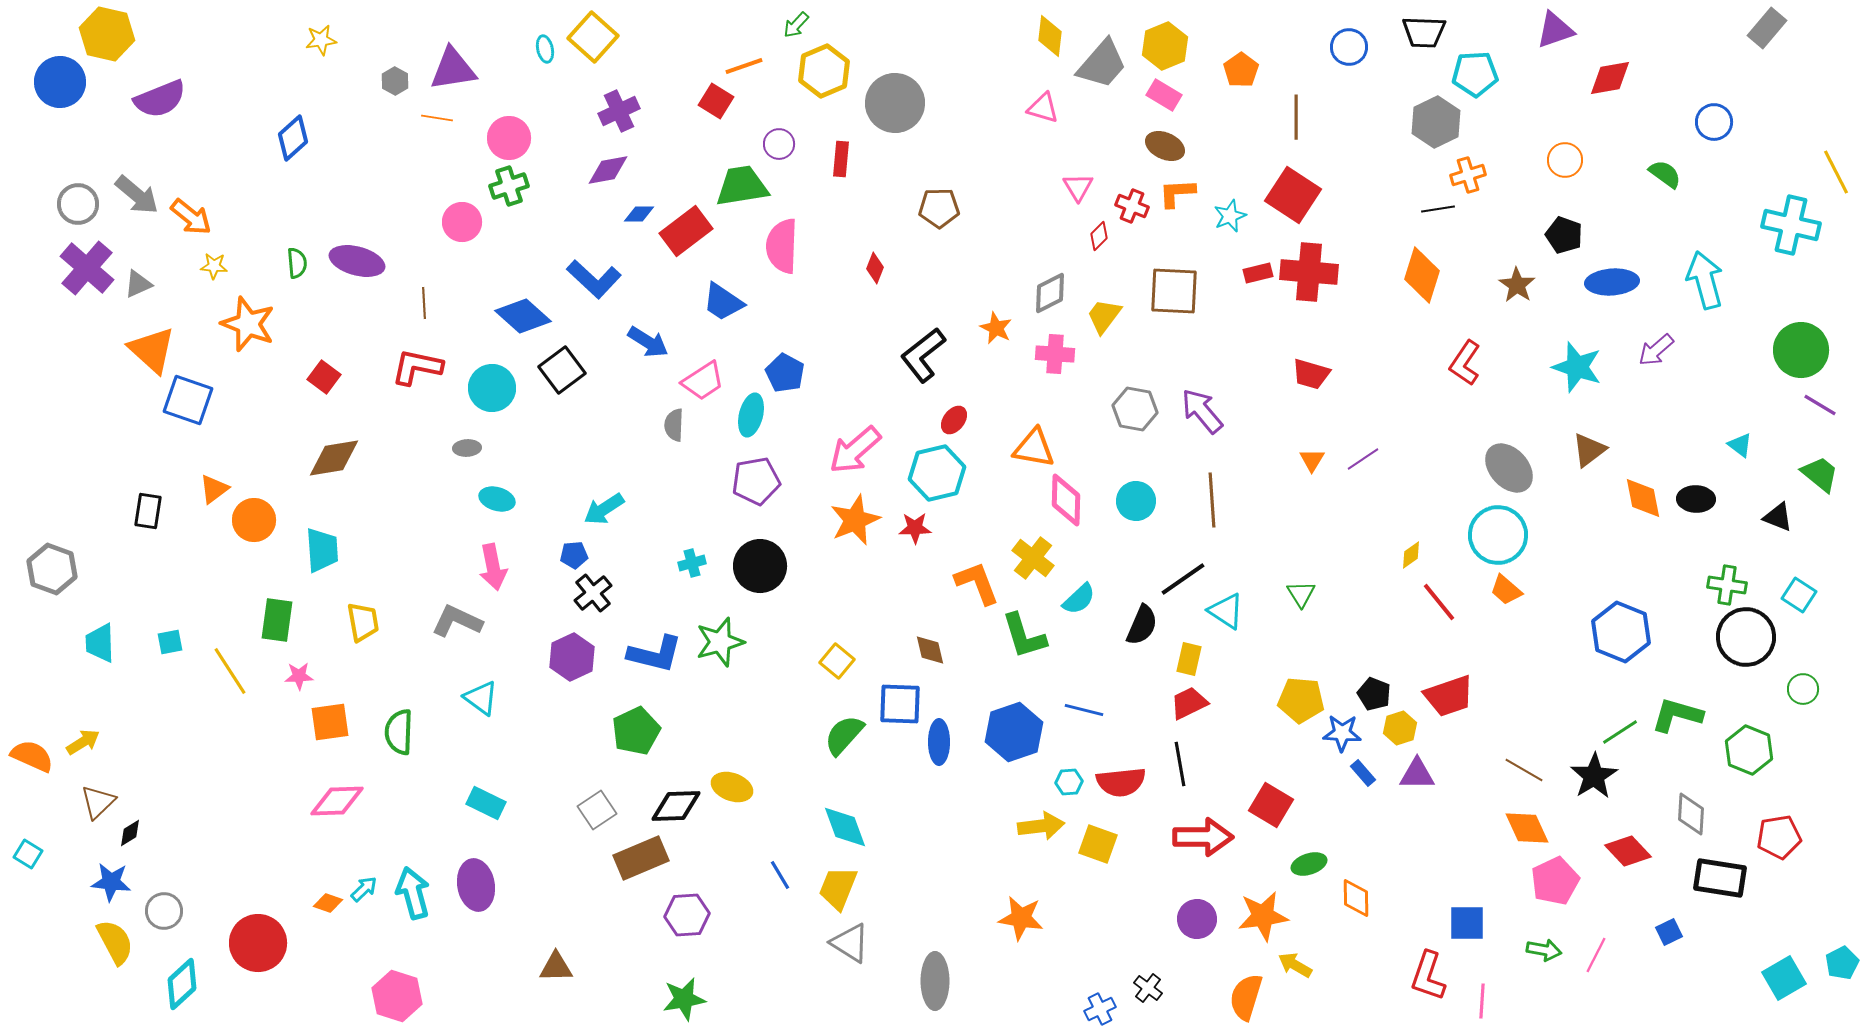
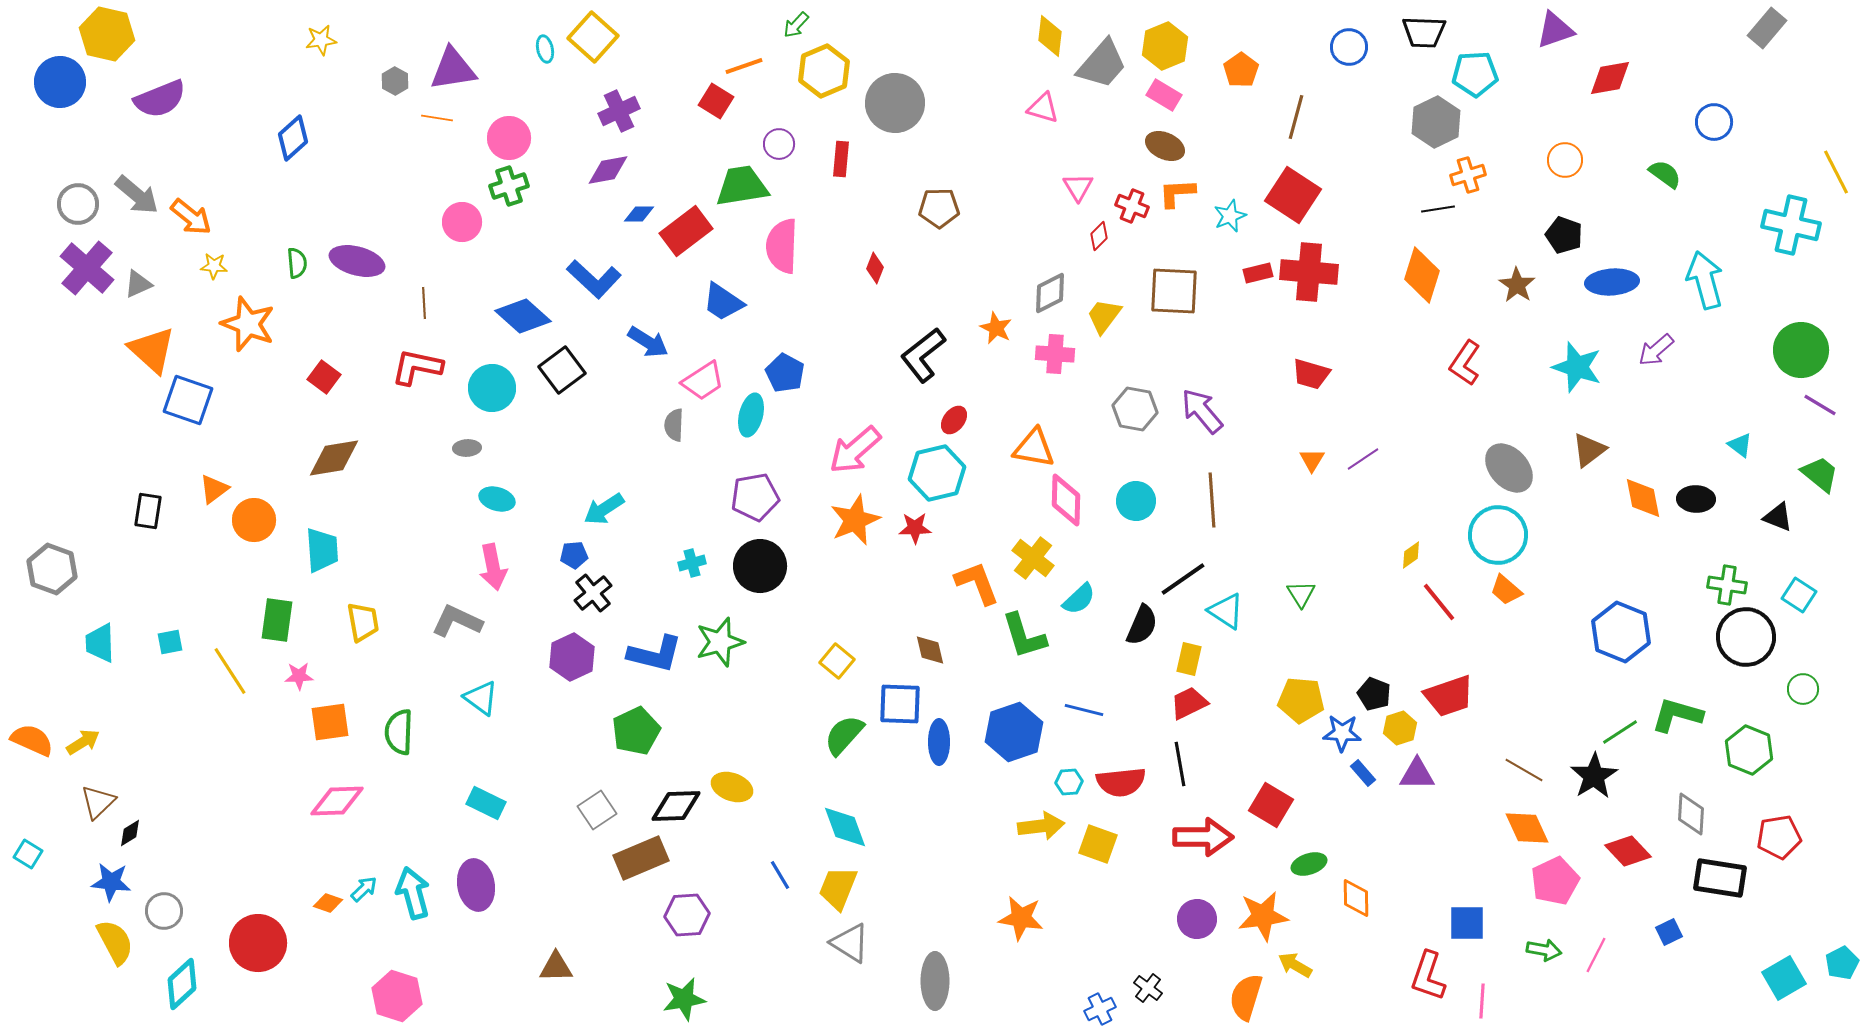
brown line at (1296, 117): rotated 15 degrees clockwise
purple pentagon at (756, 481): moved 1 px left, 16 px down
orange semicircle at (32, 756): moved 16 px up
